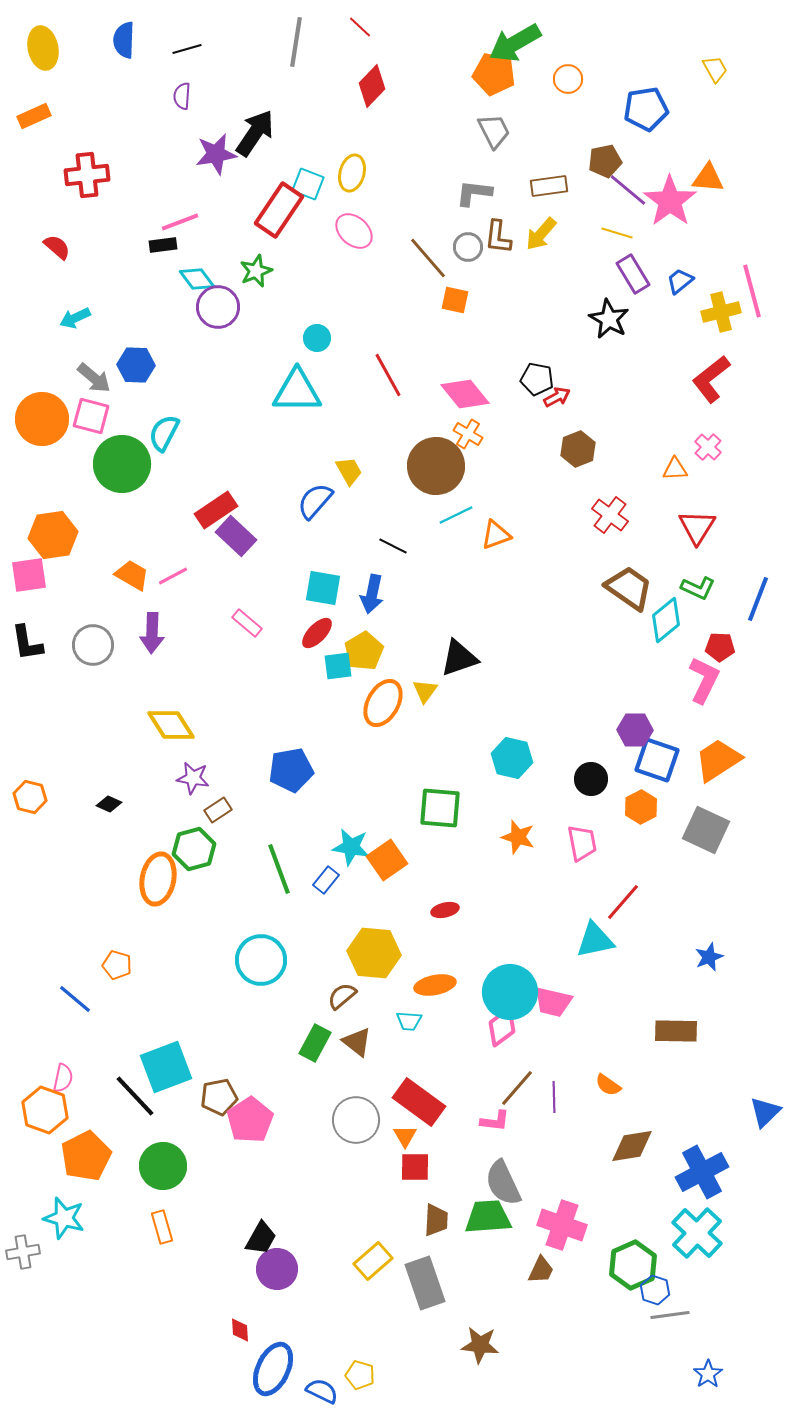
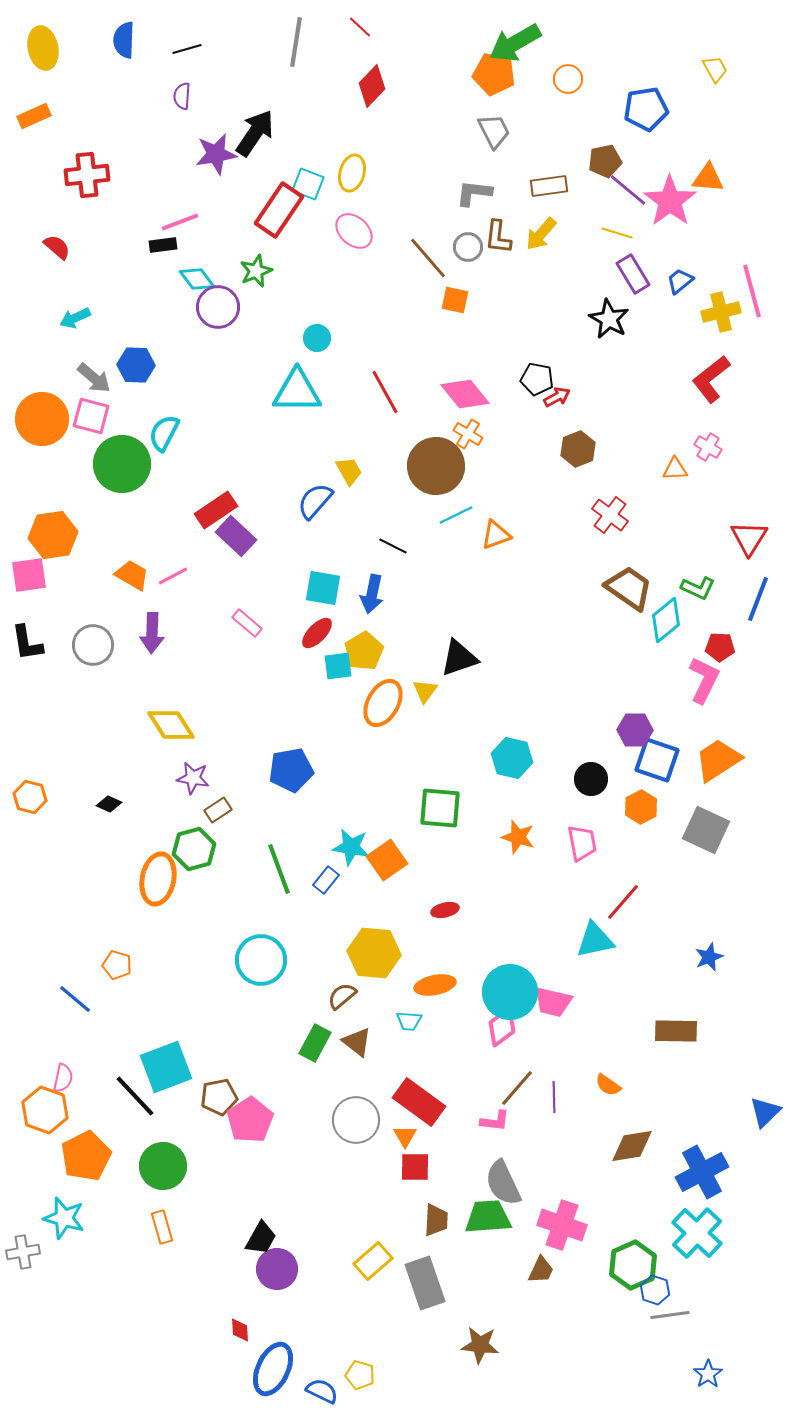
red line at (388, 375): moved 3 px left, 17 px down
pink cross at (708, 447): rotated 12 degrees counterclockwise
red triangle at (697, 527): moved 52 px right, 11 px down
